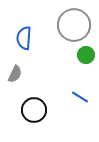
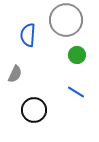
gray circle: moved 8 px left, 5 px up
blue semicircle: moved 4 px right, 3 px up
green circle: moved 9 px left
blue line: moved 4 px left, 5 px up
